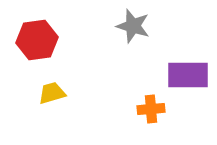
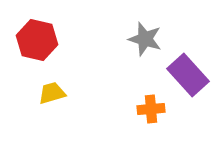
gray star: moved 12 px right, 13 px down
red hexagon: rotated 21 degrees clockwise
purple rectangle: rotated 48 degrees clockwise
